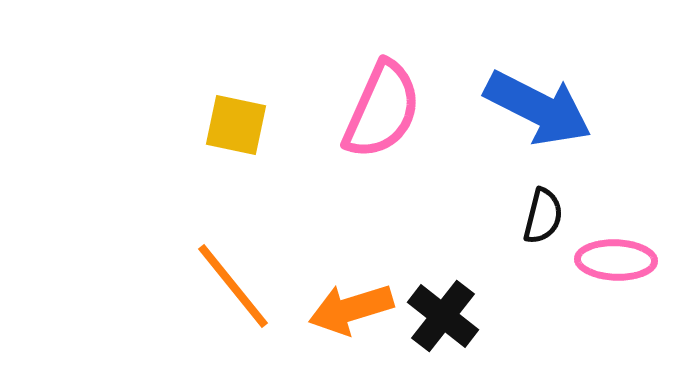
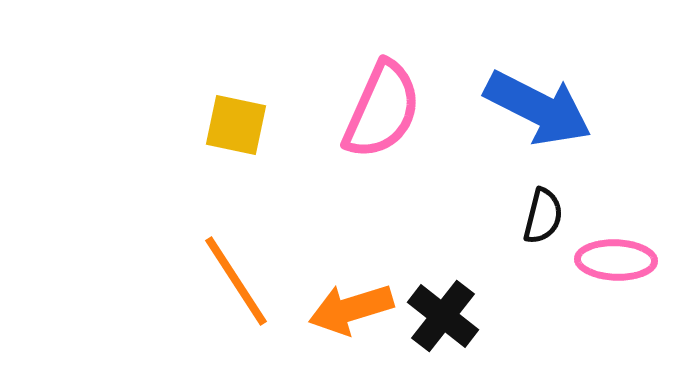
orange line: moved 3 px right, 5 px up; rotated 6 degrees clockwise
